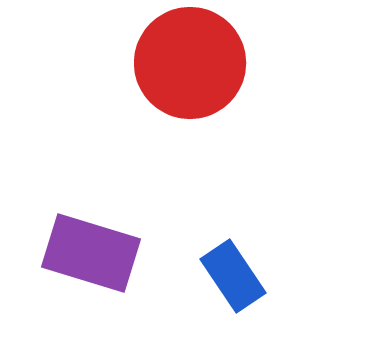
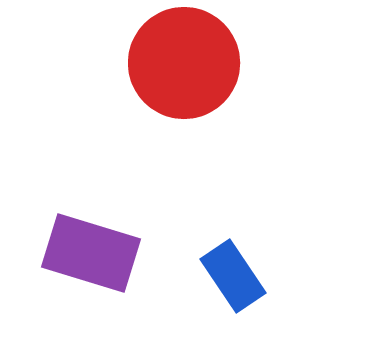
red circle: moved 6 px left
